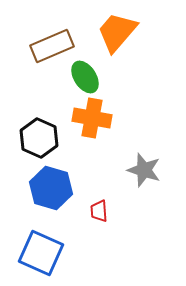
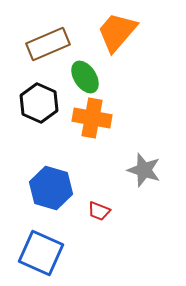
brown rectangle: moved 4 px left, 2 px up
black hexagon: moved 35 px up
red trapezoid: rotated 65 degrees counterclockwise
